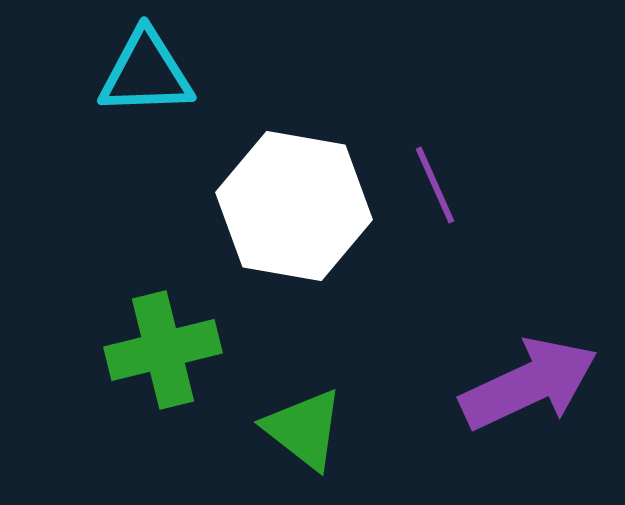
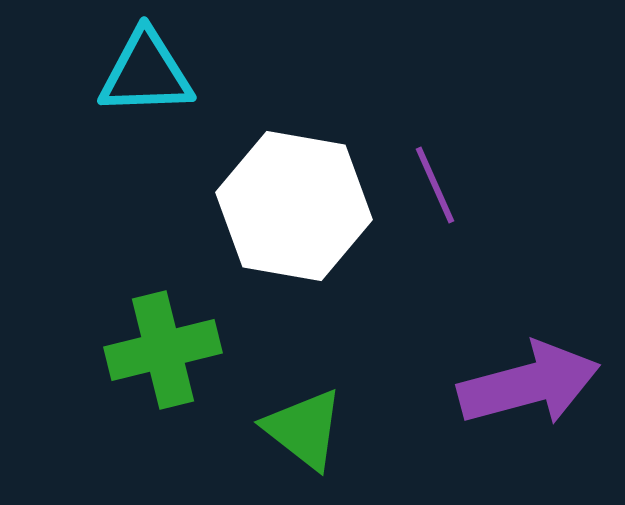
purple arrow: rotated 10 degrees clockwise
